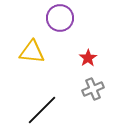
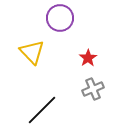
yellow triangle: rotated 40 degrees clockwise
